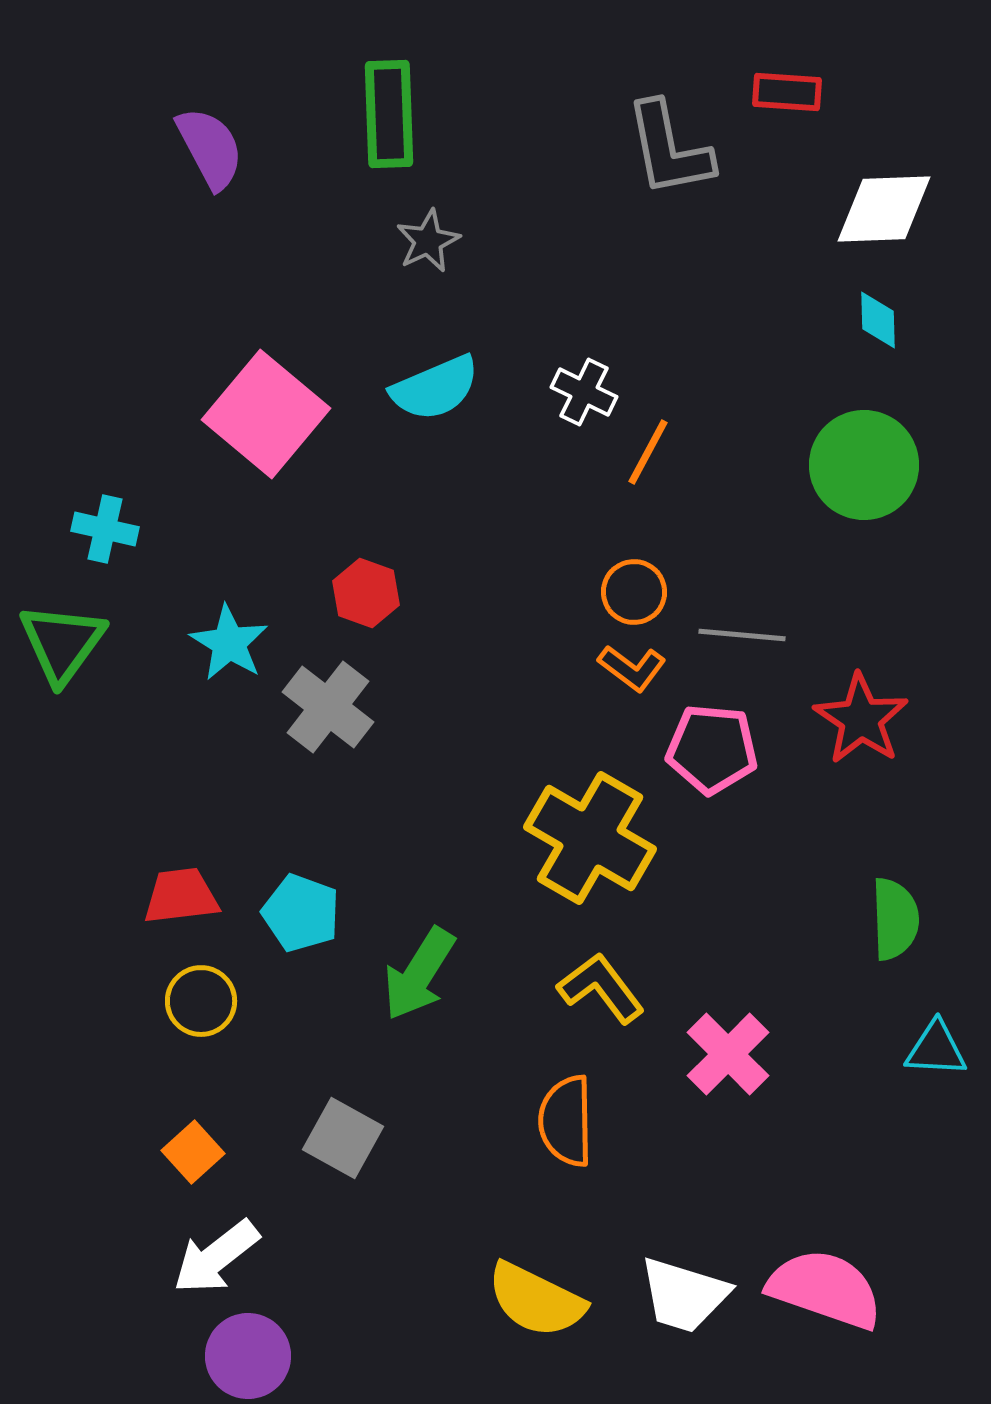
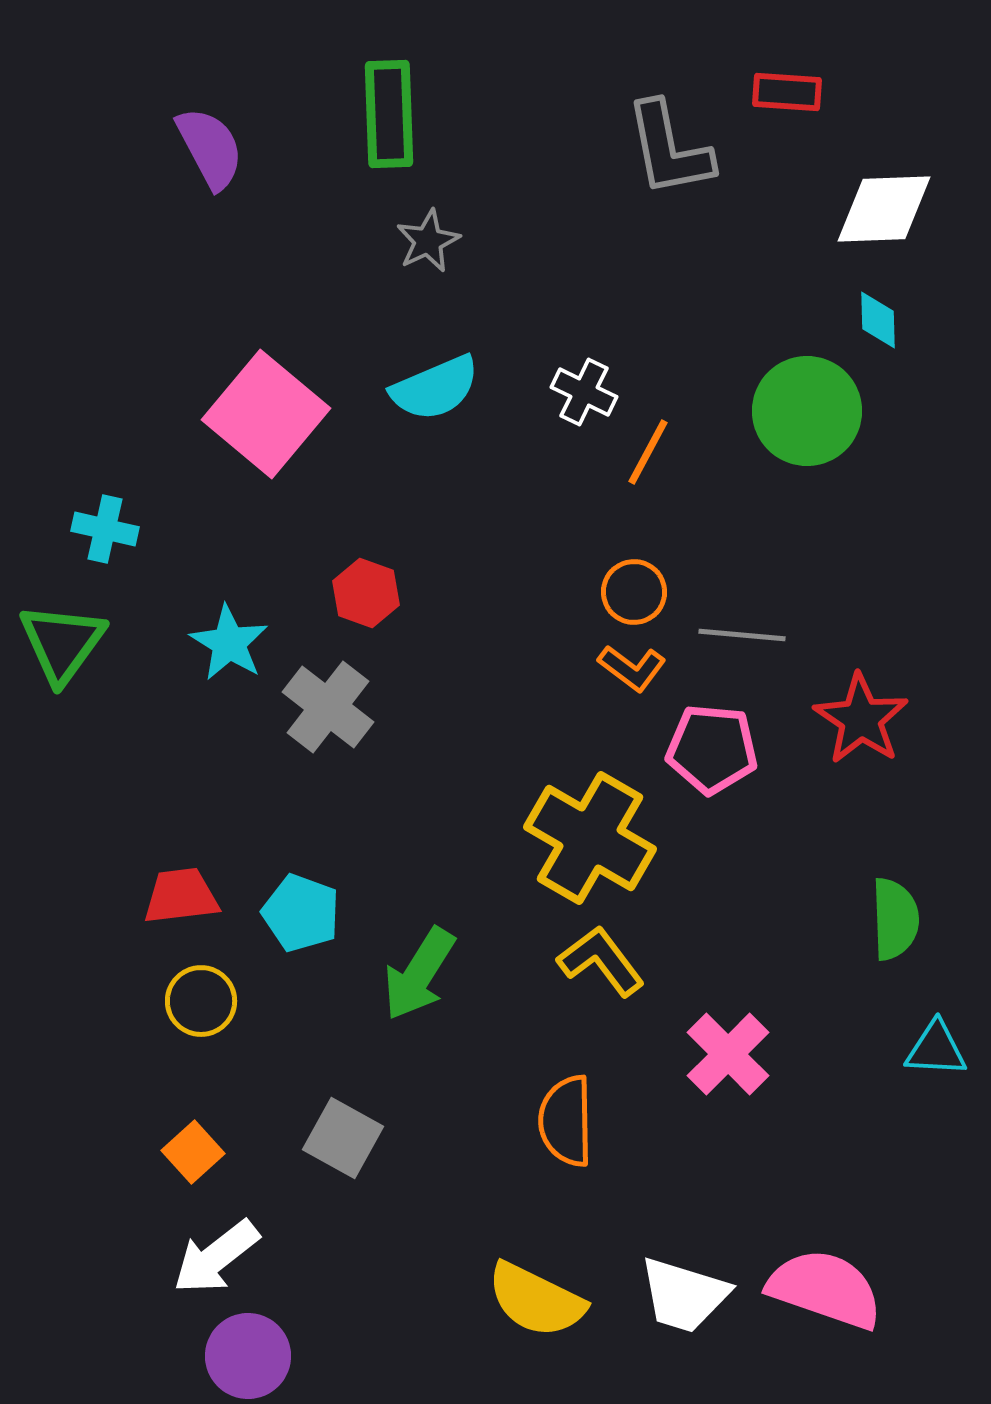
green circle: moved 57 px left, 54 px up
yellow L-shape: moved 27 px up
